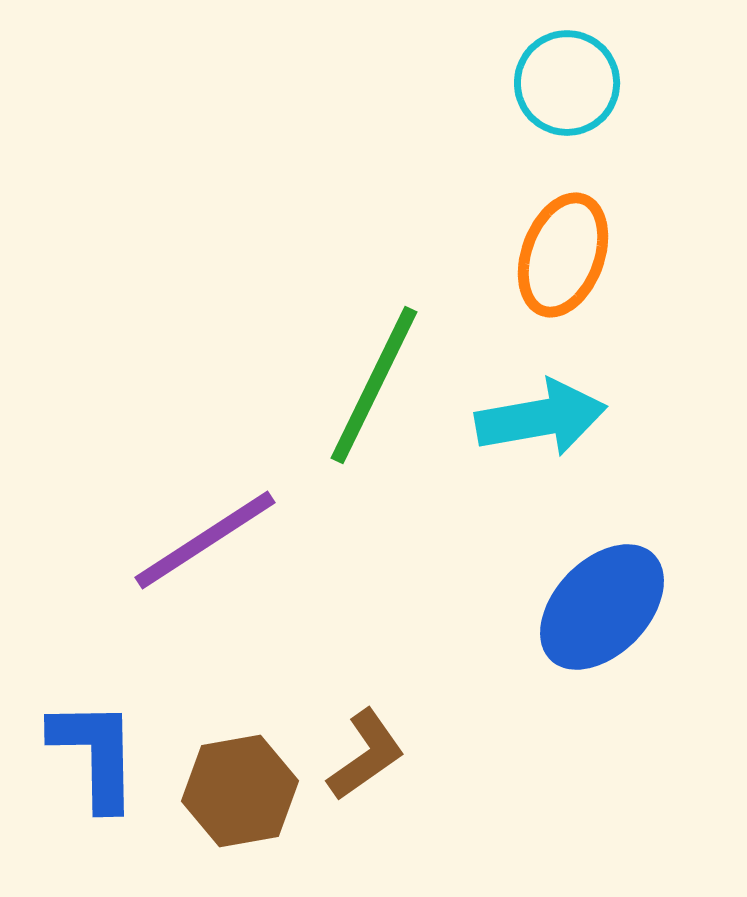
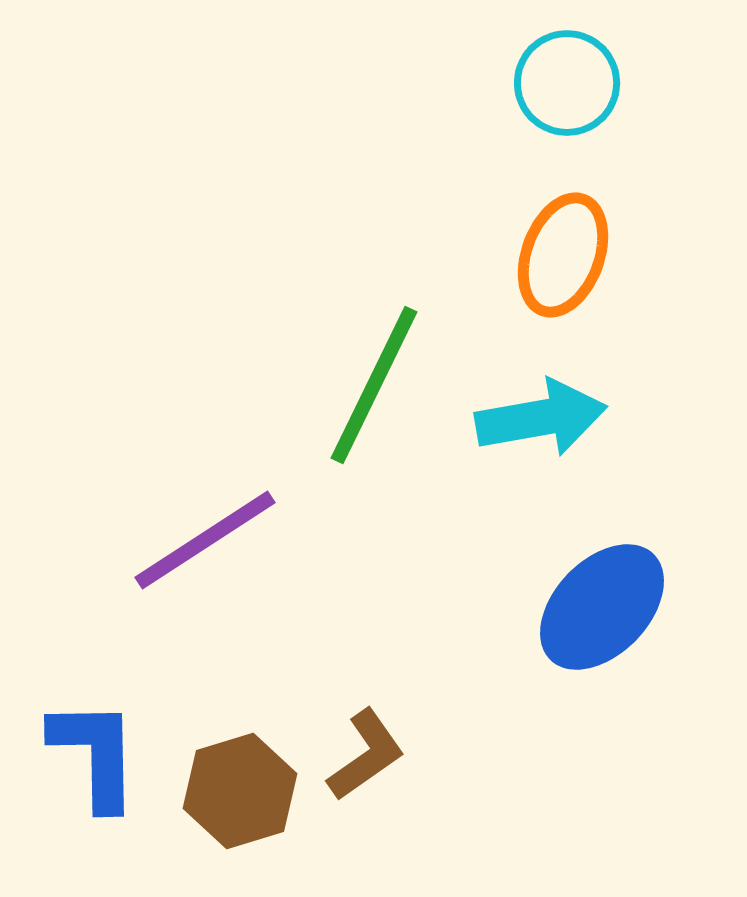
brown hexagon: rotated 7 degrees counterclockwise
